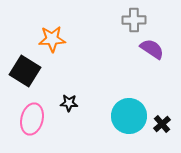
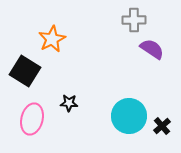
orange star: rotated 24 degrees counterclockwise
black cross: moved 2 px down
